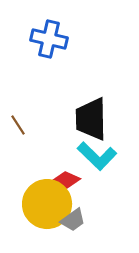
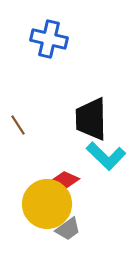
cyan L-shape: moved 9 px right
red diamond: moved 1 px left
gray trapezoid: moved 5 px left, 9 px down
